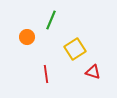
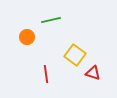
green line: rotated 54 degrees clockwise
yellow square: moved 6 px down; rotated 20 degrees counterclockwise
red triangle: moved 1 px down
